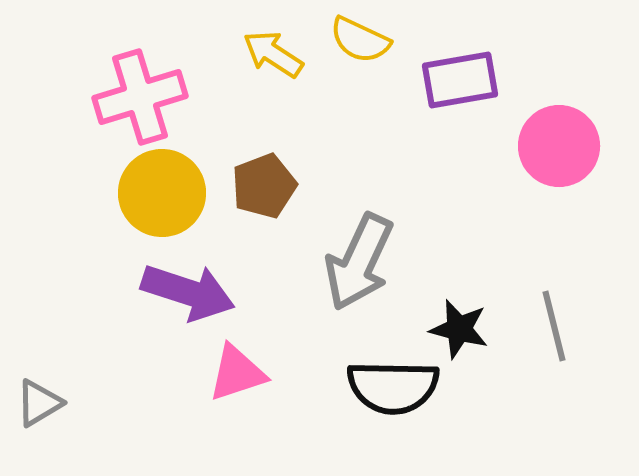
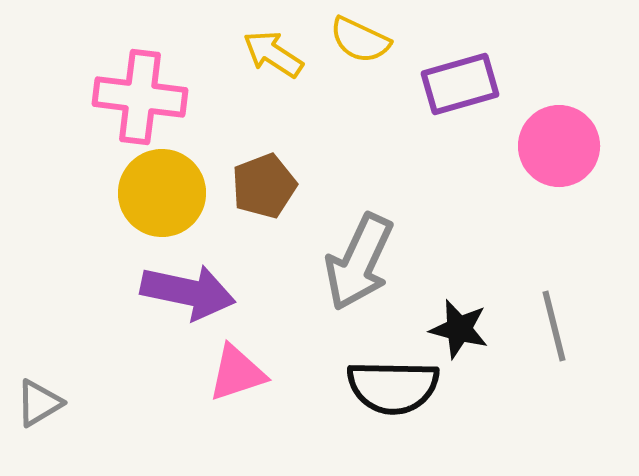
purple rectangle: moved 4 px down; rotated 6 degrees counterclockwise
pink cross: rotated 24 degrees clockwise
purple arrow: rotated 6 degrees counterclockwise
